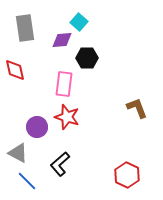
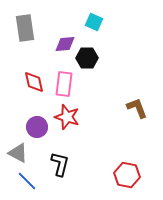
cyan square: moved 15 px right; rotated 18 degrees counterclockwise
purple diamond: moved 3 px right, 4 px down
red diamond: moved 19 px right, 12 px down
black L-shape: rotated 145 degrees clockwise
red hexagon: rotated 15 degrees counterclockwise
